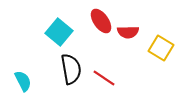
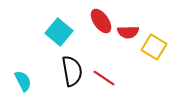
yellow square: moved 7 px left, 1 px up
black semicircle: moved 1 px right, 2 px down
